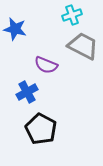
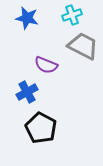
blue star: moved 12 px right, 11 px up
black pentagon: moved 1 px up
